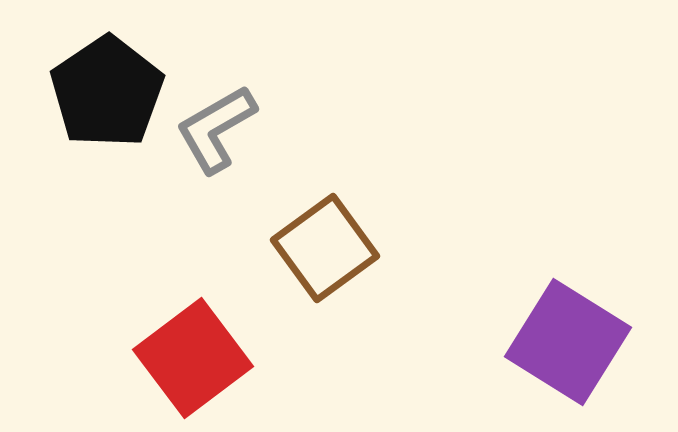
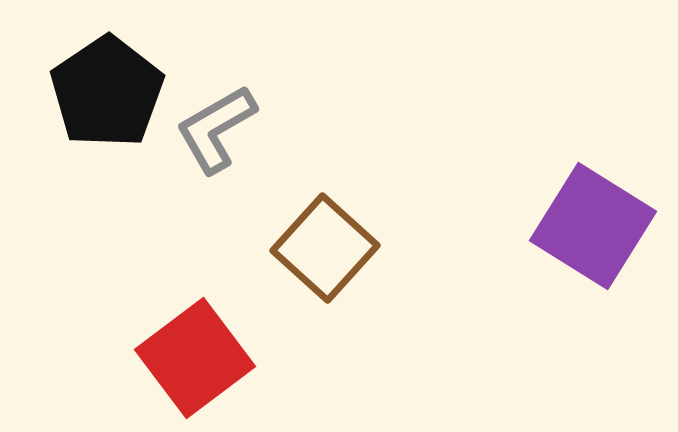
brown square: rotated 12 degrees counterclockwise
purple square: moved 25 px right, 116 px up
red square: moved 2 px right
